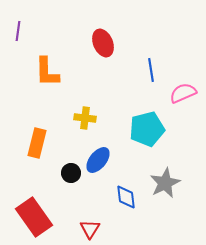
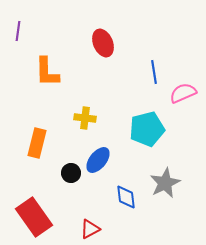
blue line: moved 3 px right, 2 px down
red triangle: rotated 30 degrees clockwise
